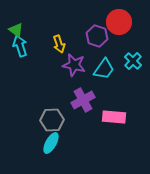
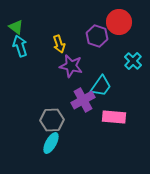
green triangle: moved 3 px up
purple star: moved 3 px left, 1 px down
cyan trapezoid: moved 3 px left, 17 px down
